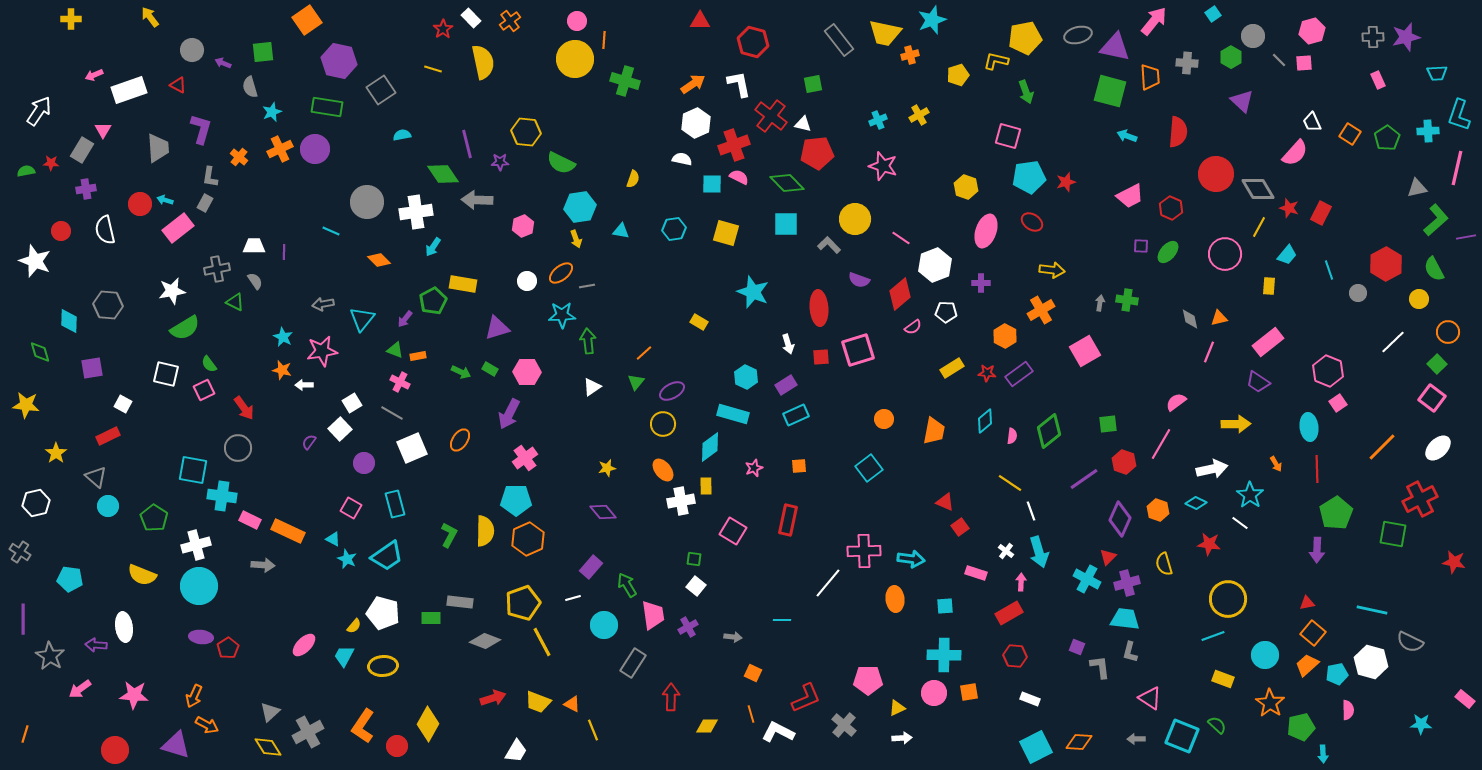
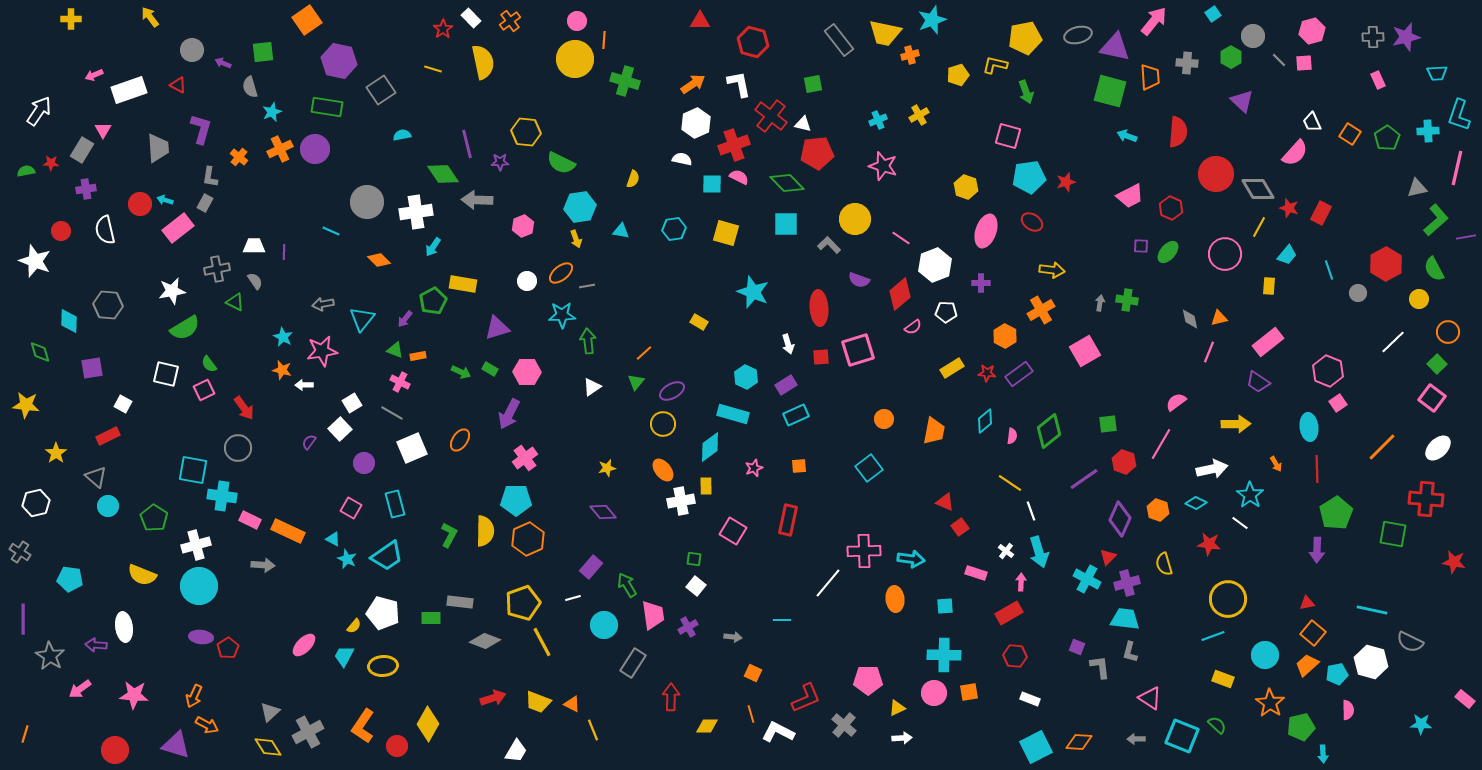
yellow L-shape at (996, 61): moved 1 px left, 4 px down
red cross at (1420, 499): moved 6 px right; rotated 32 degrees clockwise
